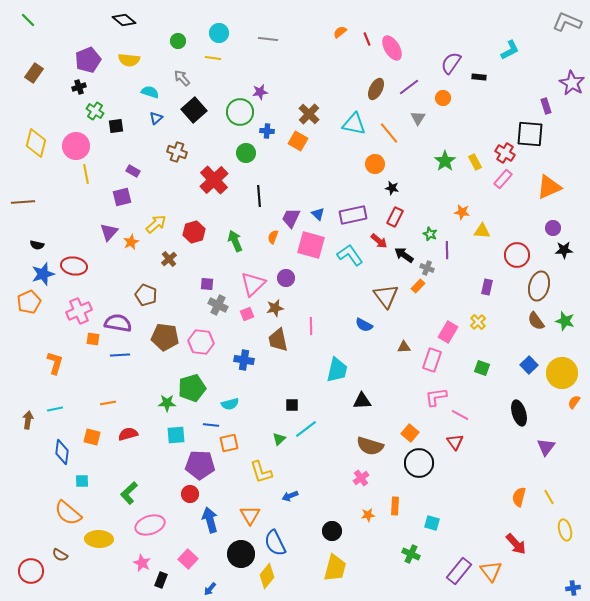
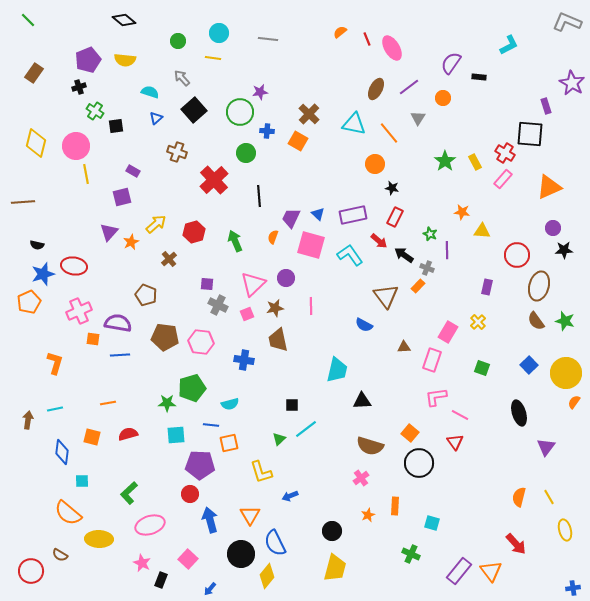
cyan L-shape at (510, 50): moved 1 px left, 5 px up
yellow semicircle at (129, 60): moved 4 px left
pink line at (311, 326): moved 20 px up
yellow circle at (562, 373): moved 4 px right
orange star at (368, 515): rotated 16 degrees counterclockwise
